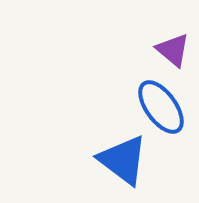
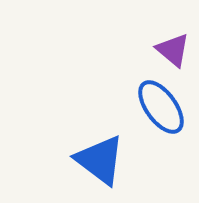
blue triangle: moved 23 px left
